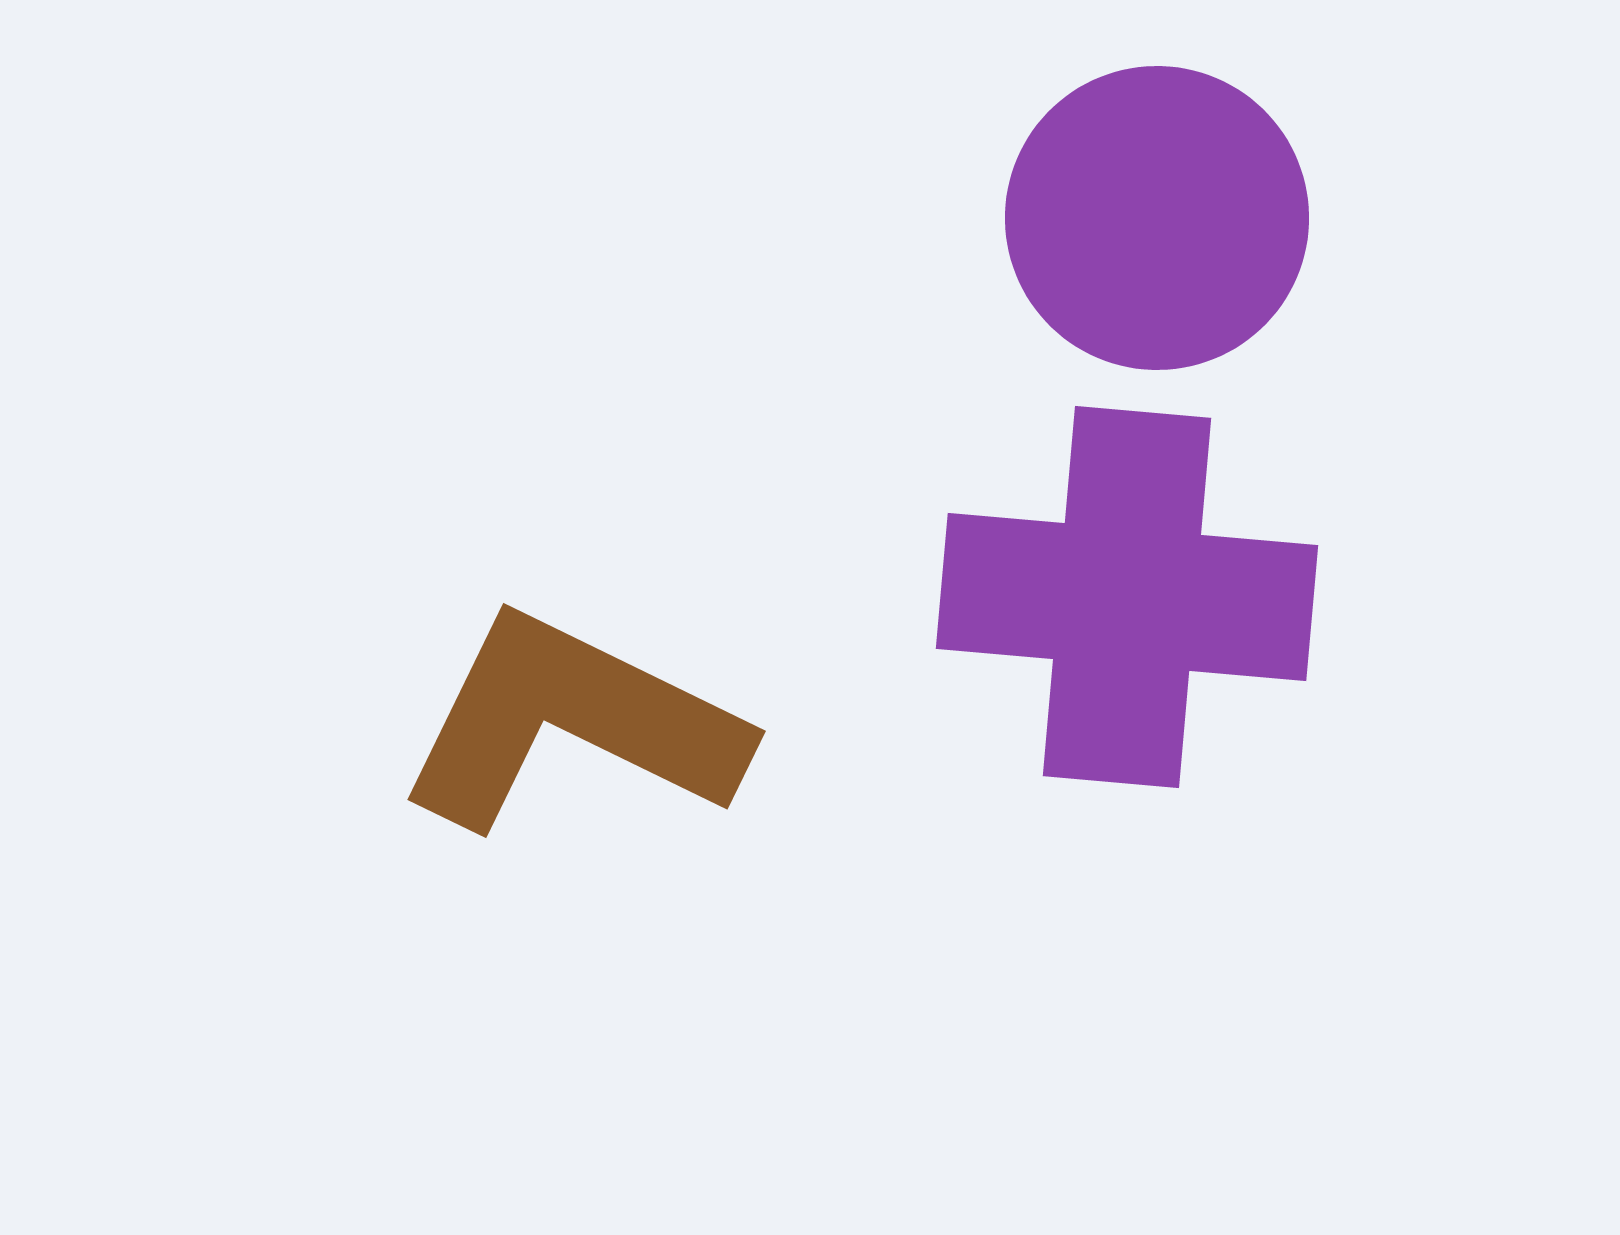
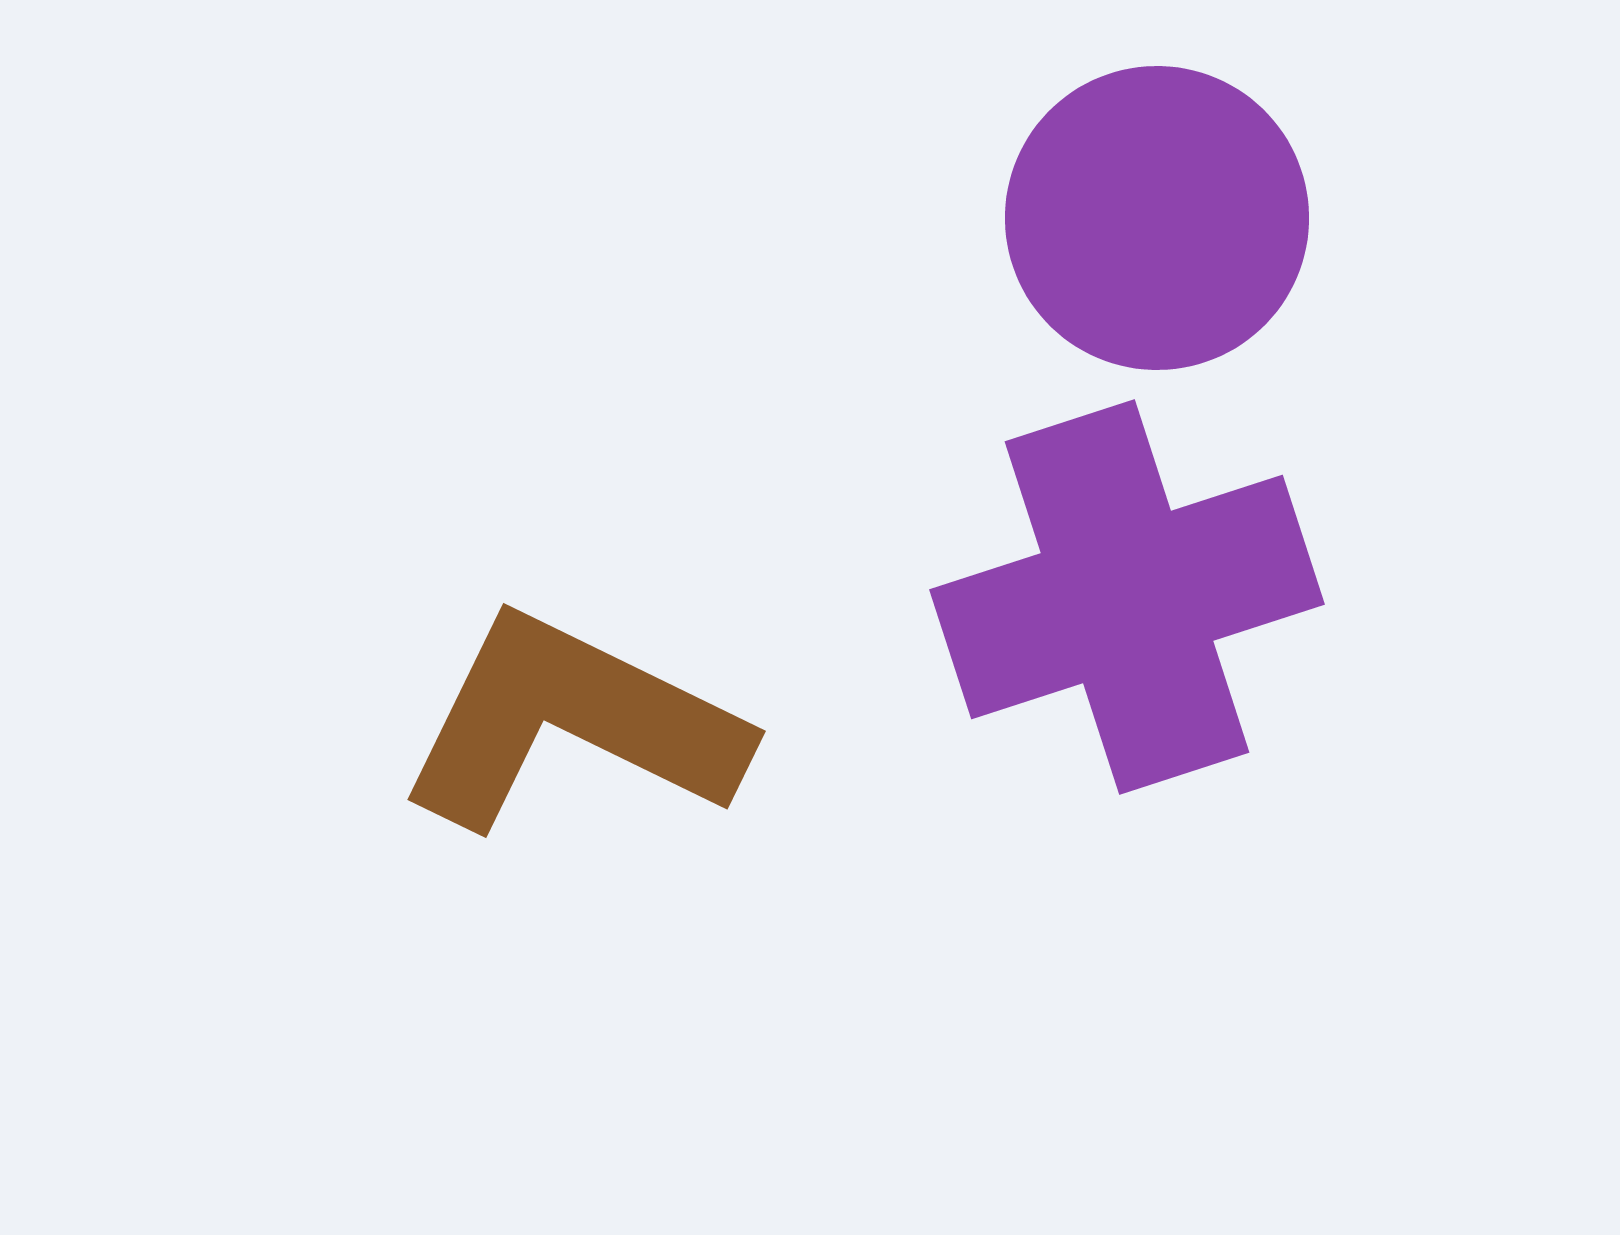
purple cross: rotated 23 degrees counterclockwise
